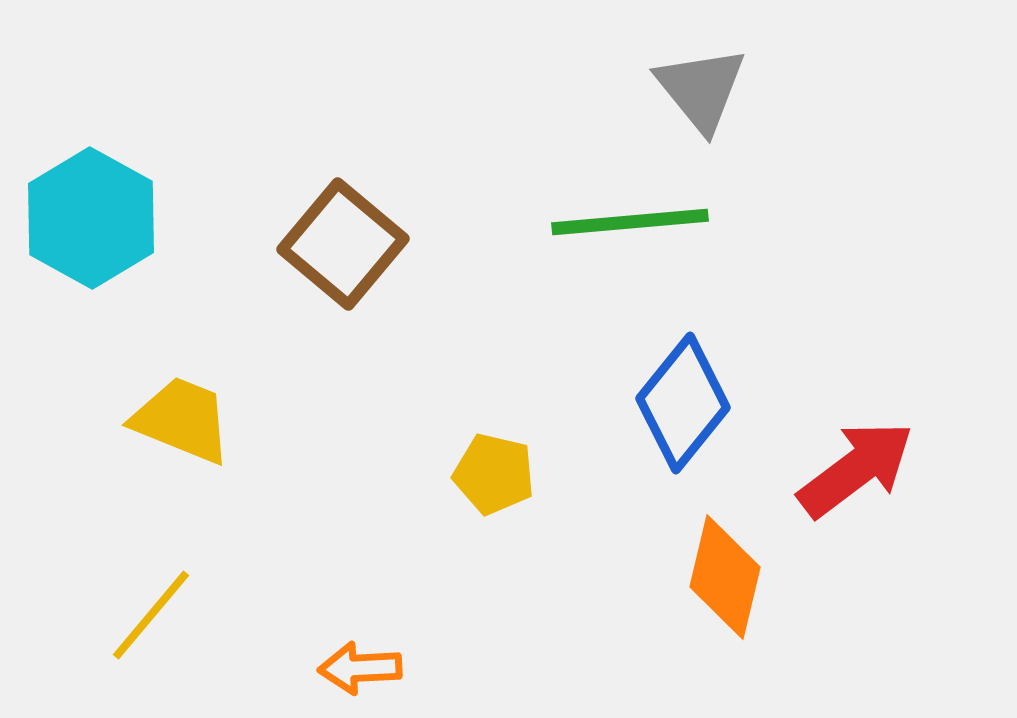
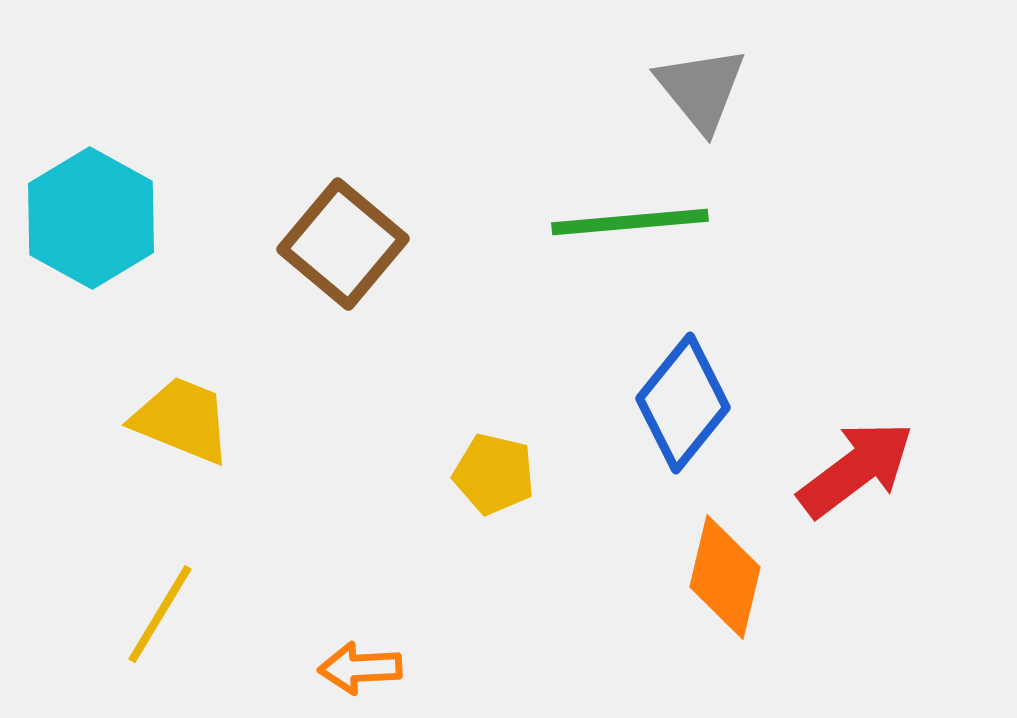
yellow line: moved 9 px right, 1 px up; rotated 9 degrees counterclockwise
